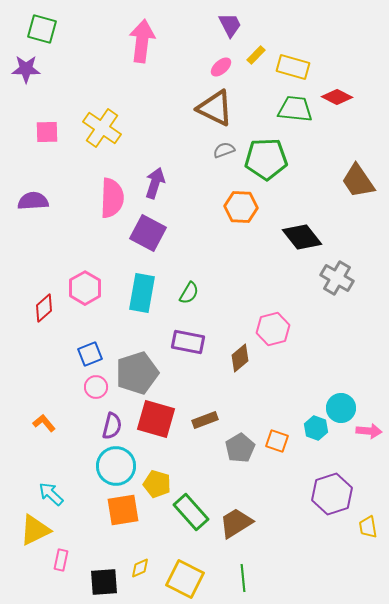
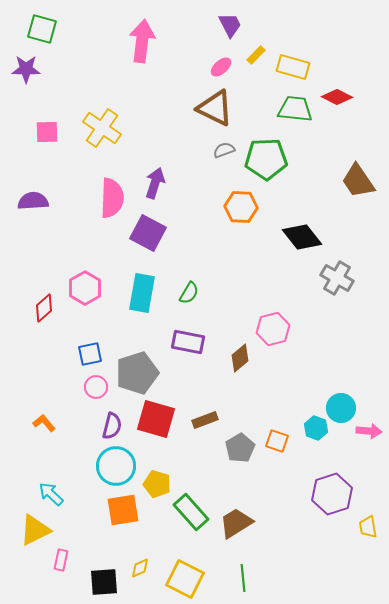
blue square at (90, 354): rotated 10 degrees clockwise
